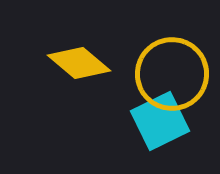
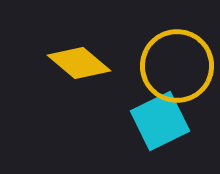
yellow circle: moved 5 px right, 8 px up
